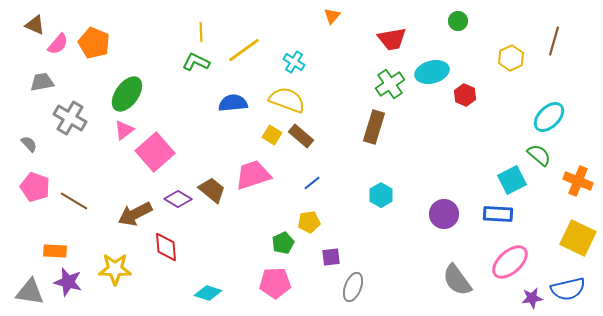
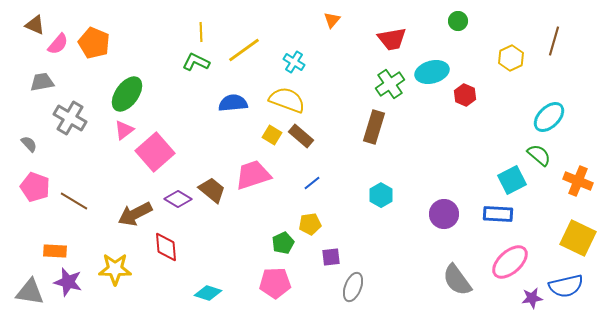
orange triangle at (332, 16): moved 4 px down
yellow pentagon at (309, 222): moved 1 px right, 2 px down
blue semicircle at (568, 289): moved 2 px left, 3 px up
